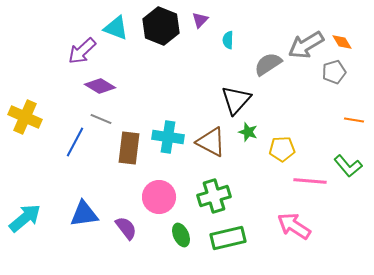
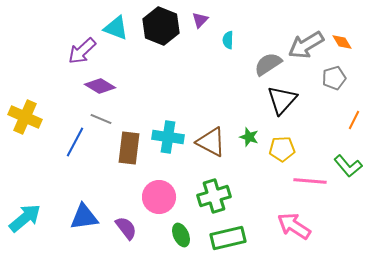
gray pentagon: moved 6 px down
black triangle: moved 46 px right
orange line: rotated 72 degrees counterclockwise
green star: moved 1 px right, 5 px down
blue triangle: moved 3 px down
